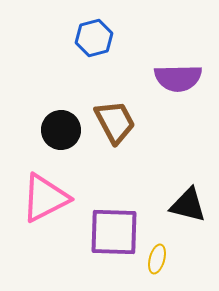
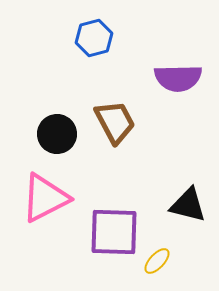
black circle: moved 4 px left, 4 px down
yellow ellipse: moved 2 px down; rotated 28 degrees clockwise
